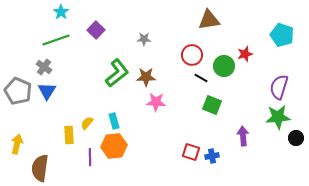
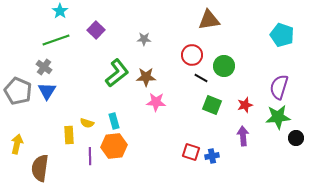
cyan star: moved 1 px left, 1 px up
red star: moved 51 px down
yellow semicircle: rotated 112 degrees counterclockwise
purple line: moved 1 px up
